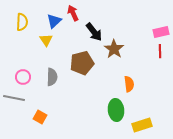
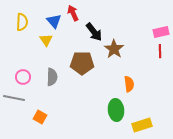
blue triangle: rotated 28 degrees counterclockwise
brown pentagon: rotated 15 degrees clockwise
